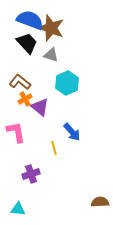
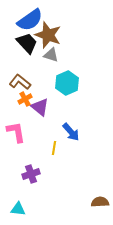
blue semicircle: rotated 124 degrees clockwise
brown star: moved 3 px left, 7 px down
blue arrow: moved 1 px left
yellow line: rotated 24 degrees clockwise
